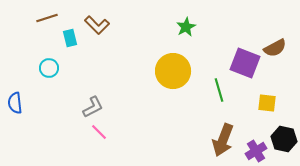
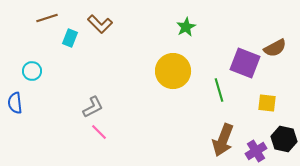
brown L-shape: moved 3 px right, 1 px up
cyan rectangle: rotated 36 degrees clockwise
cyan circle: moved 17 px left, 3 px down
